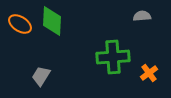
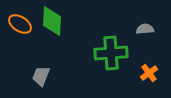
gray semicircle: moved 3 px right, 13 px down
green cross: moved 2 px left, 4 px up
gray trapezoid: rotated 10 degrees counterclockwise
